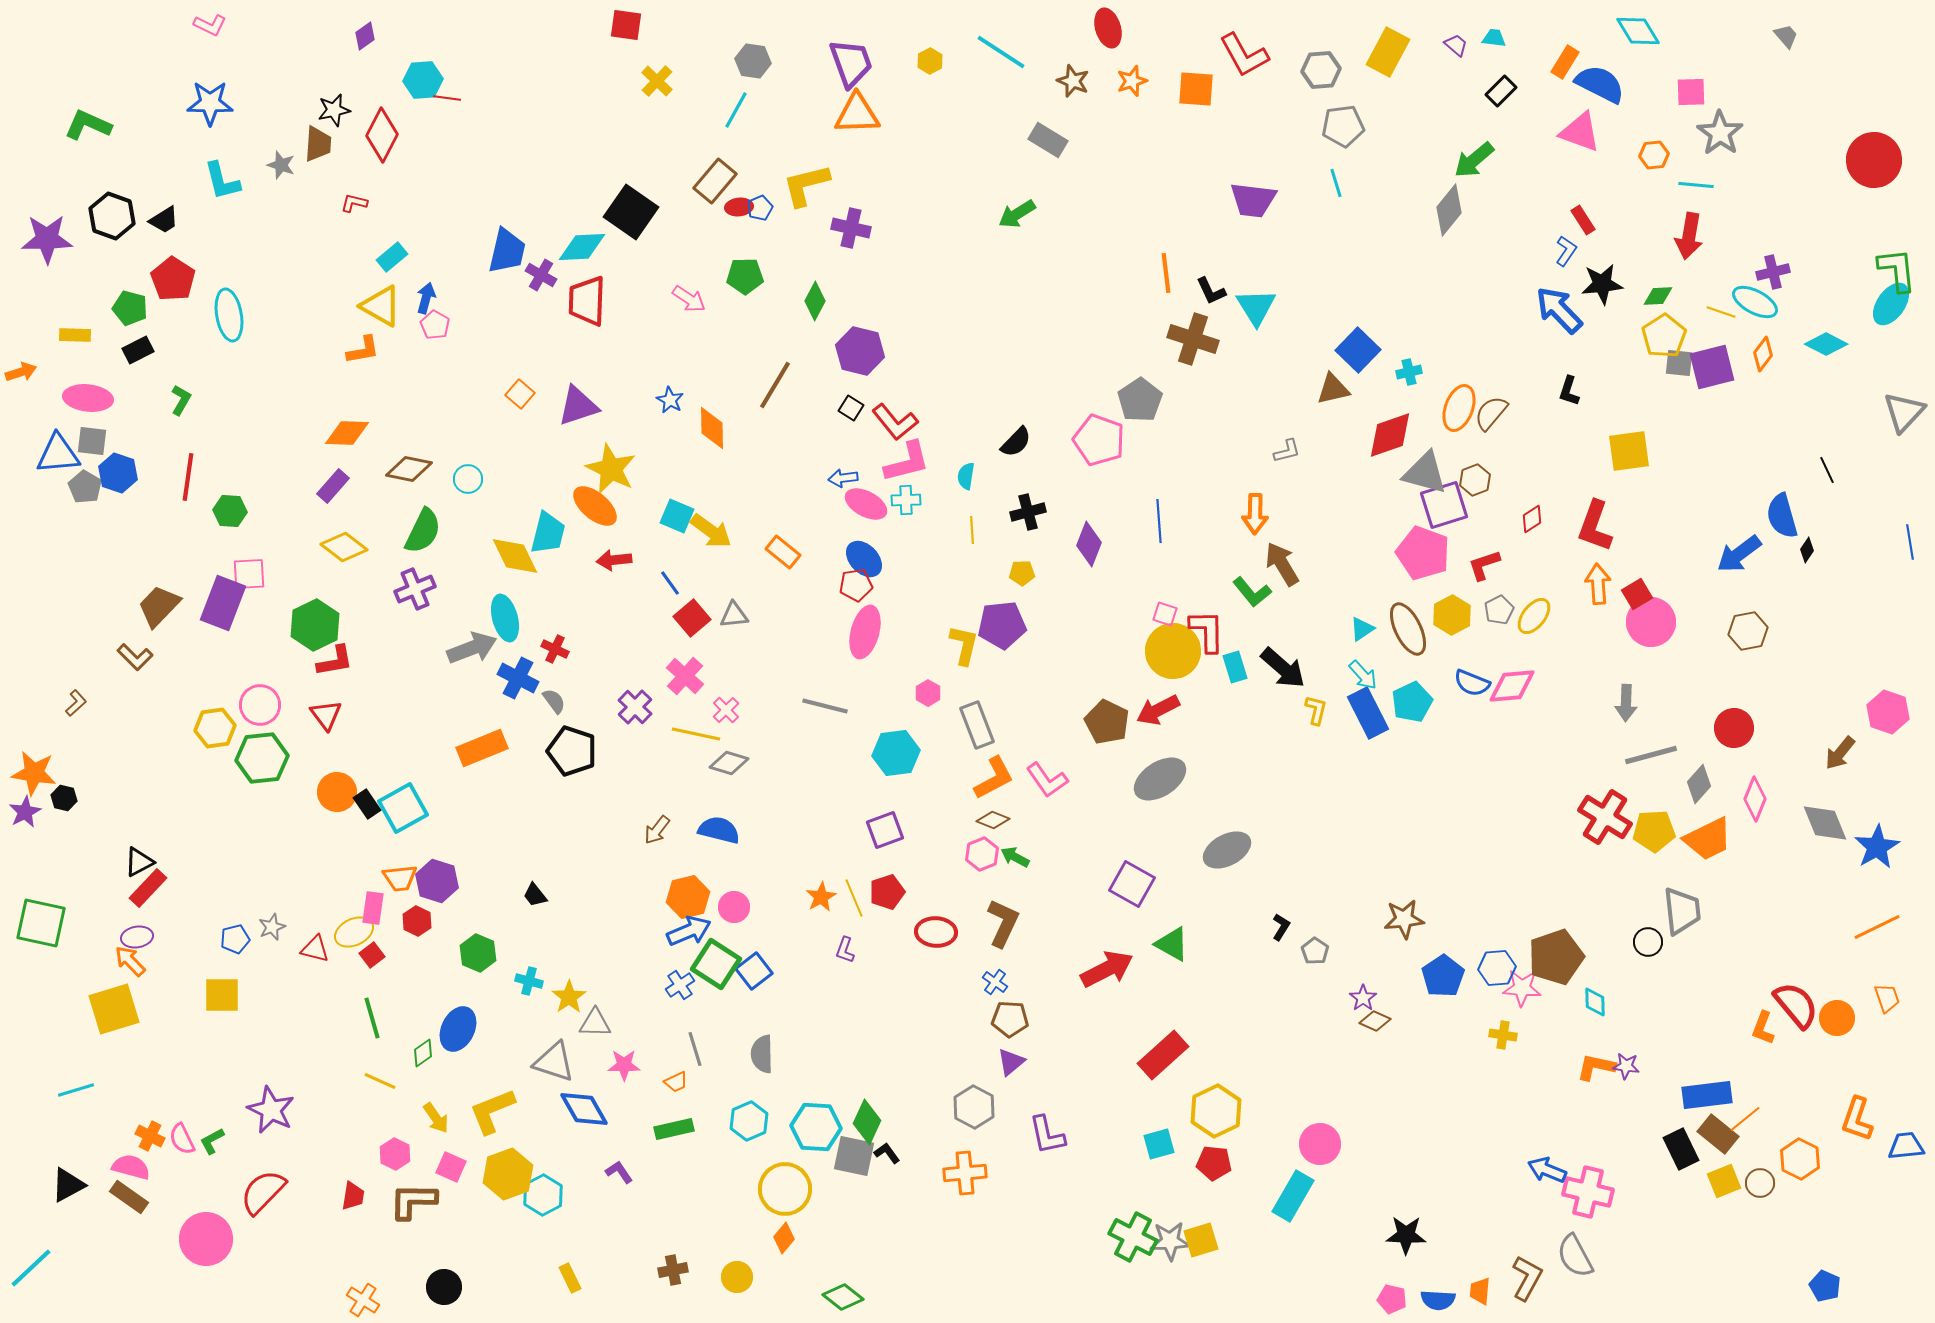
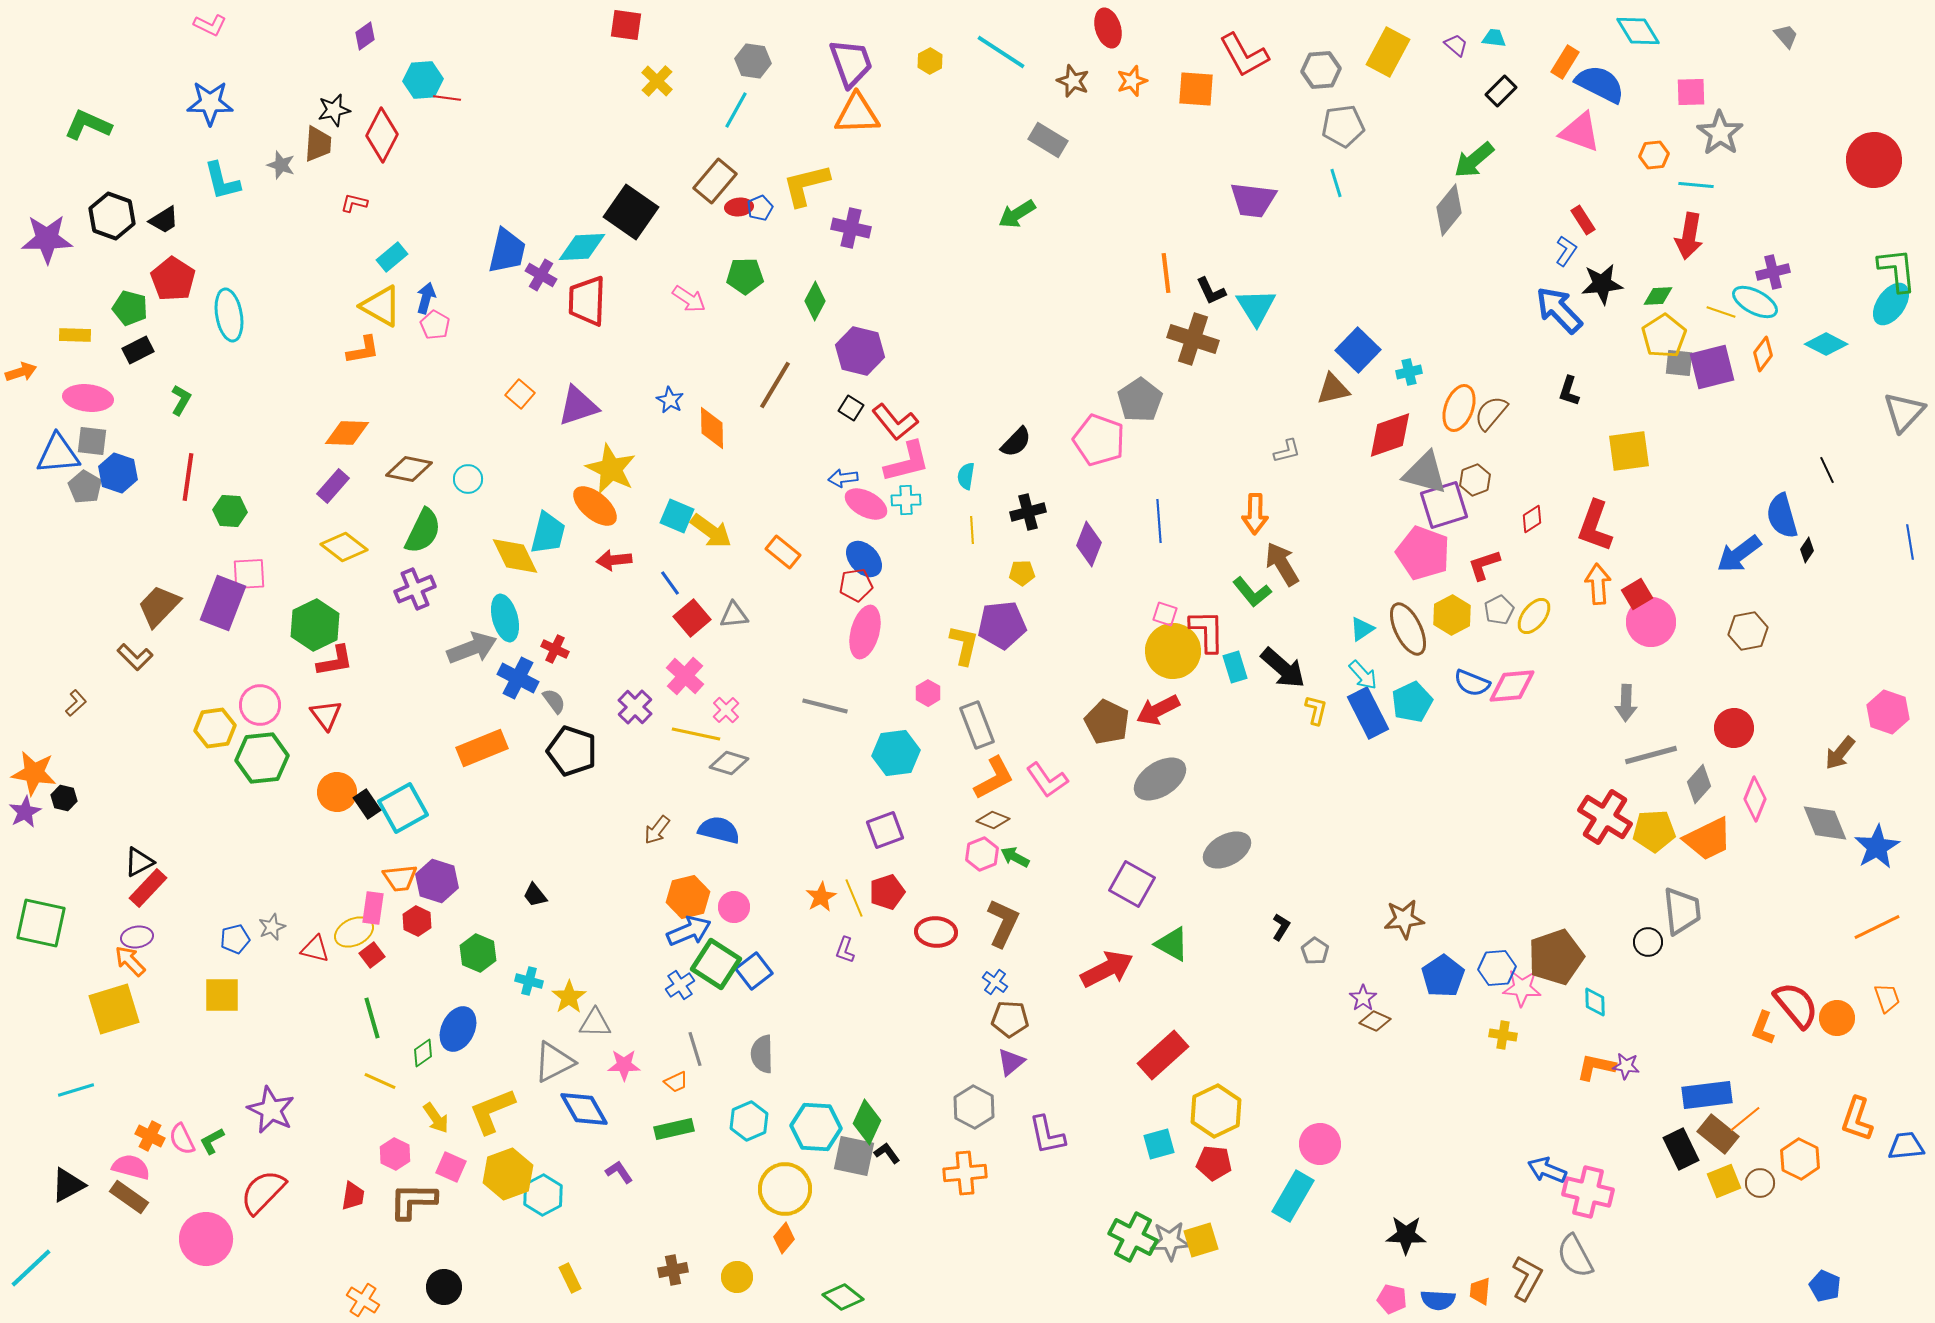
gray triangle at (554, 1062): rotated 45 degrees counterclockwise
